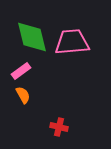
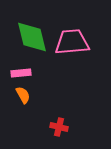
pink rectangle: moved 2 px down; rotated 30 degrees clockwise
